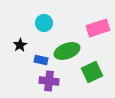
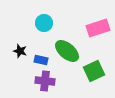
black star: moved 6 px down; rotated 24 degrees counterclockwise
green ellipse: rotated 60 degrees clockwise
green square: moved 2 px right, 1 px up
purple cross: moved 4 px left
